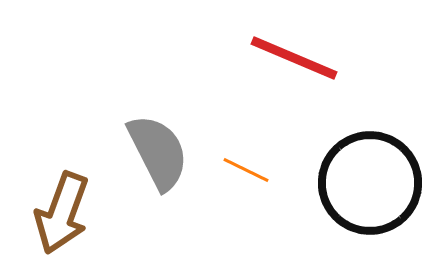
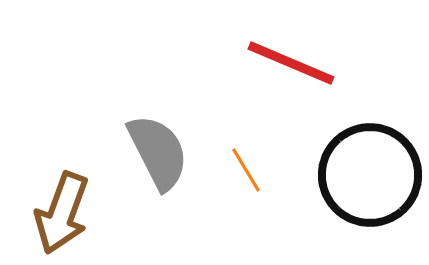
red line: moved 3 px left, 5 px down
orange line: rotated 33 degrees clockwise
black circle: moved 8 px up
